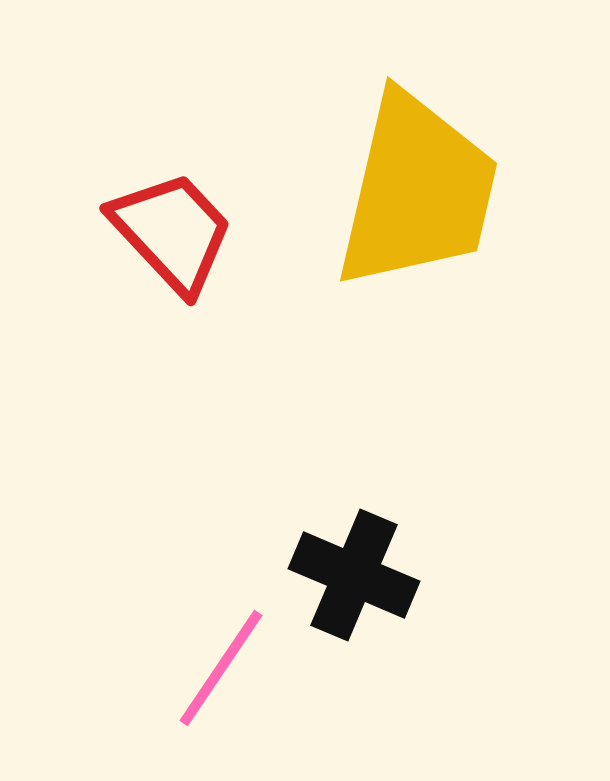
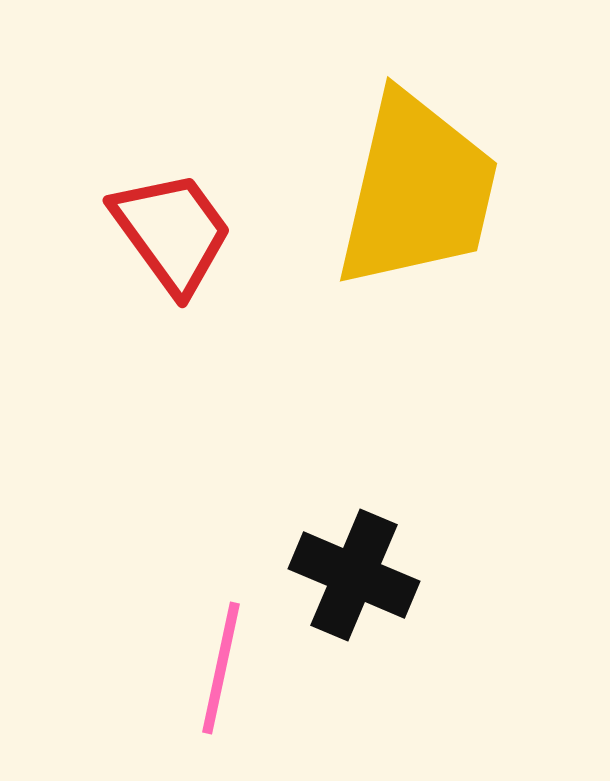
red trapezoid: rotated 7 degrees clockwise
pink line: rotated 22 degrees counterclockwise
